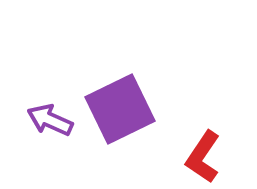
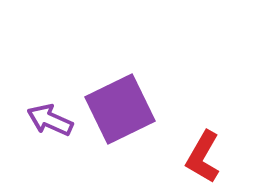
red L-shape: rotated 4 degrees counterclockwise
